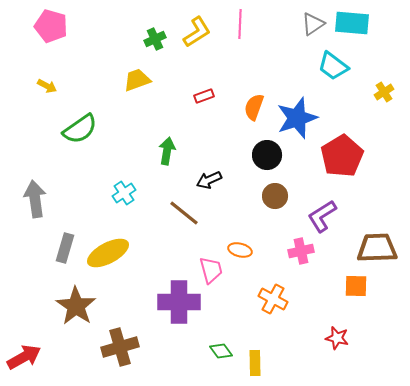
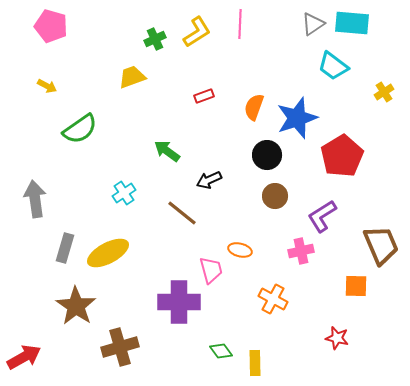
yellow trapezoid: moved 5 px left, 3 px up
green arrow: rotated 64 degrees counterclockwise
brown line: moved 2 px left
brown trapezoid: moved 4 px right, 3 px up; rotated 69 degrees clockwise
